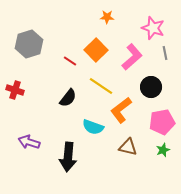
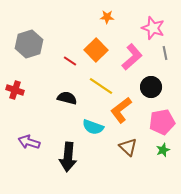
black semicircle: moved 1 px left; rotated 114 degrees counterclockwise
brown triangle: rotated 30 degrees clockwise
